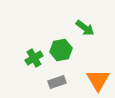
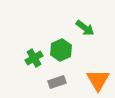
green hexagon: rotated 15 degrees counterclockwise
